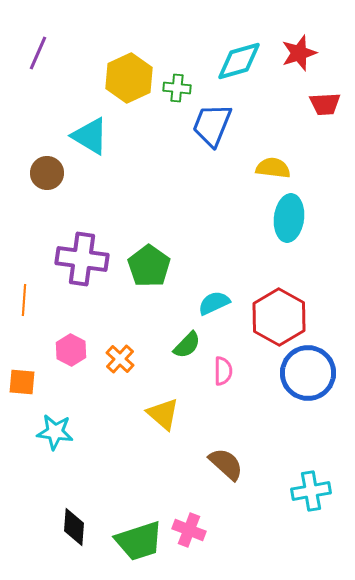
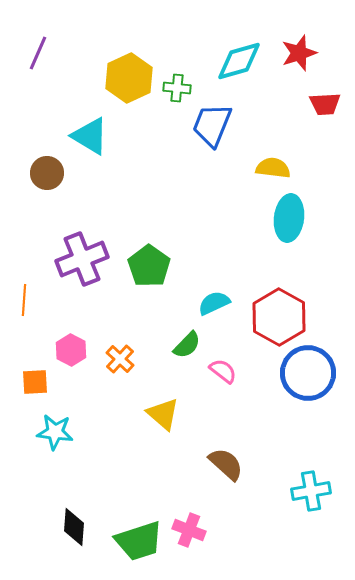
purple cross: rotated 30 degrees counterclockwise
pink semicircle: rotated 52 degrees counterclockwise
orange square: moved 13 px right; rotated 8 degrees counterclockwise
